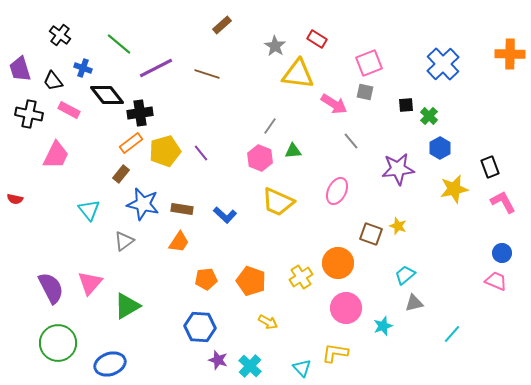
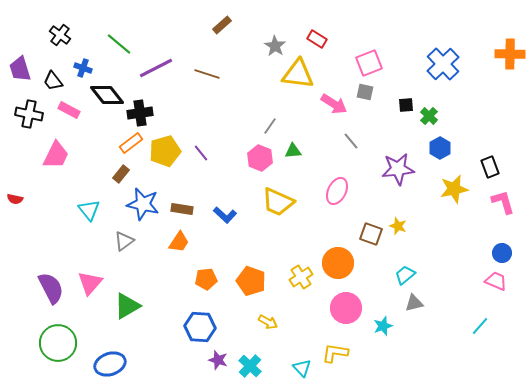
pink L-shape at (503, 202): rotated 12 degrees clockwise
cyan line at (452, 334): moved 28 px right, 8 px up
